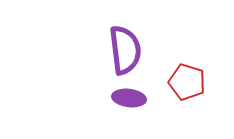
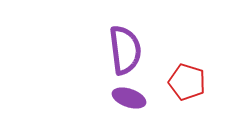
purple ellipse: rotated 12 degrees clockwise
